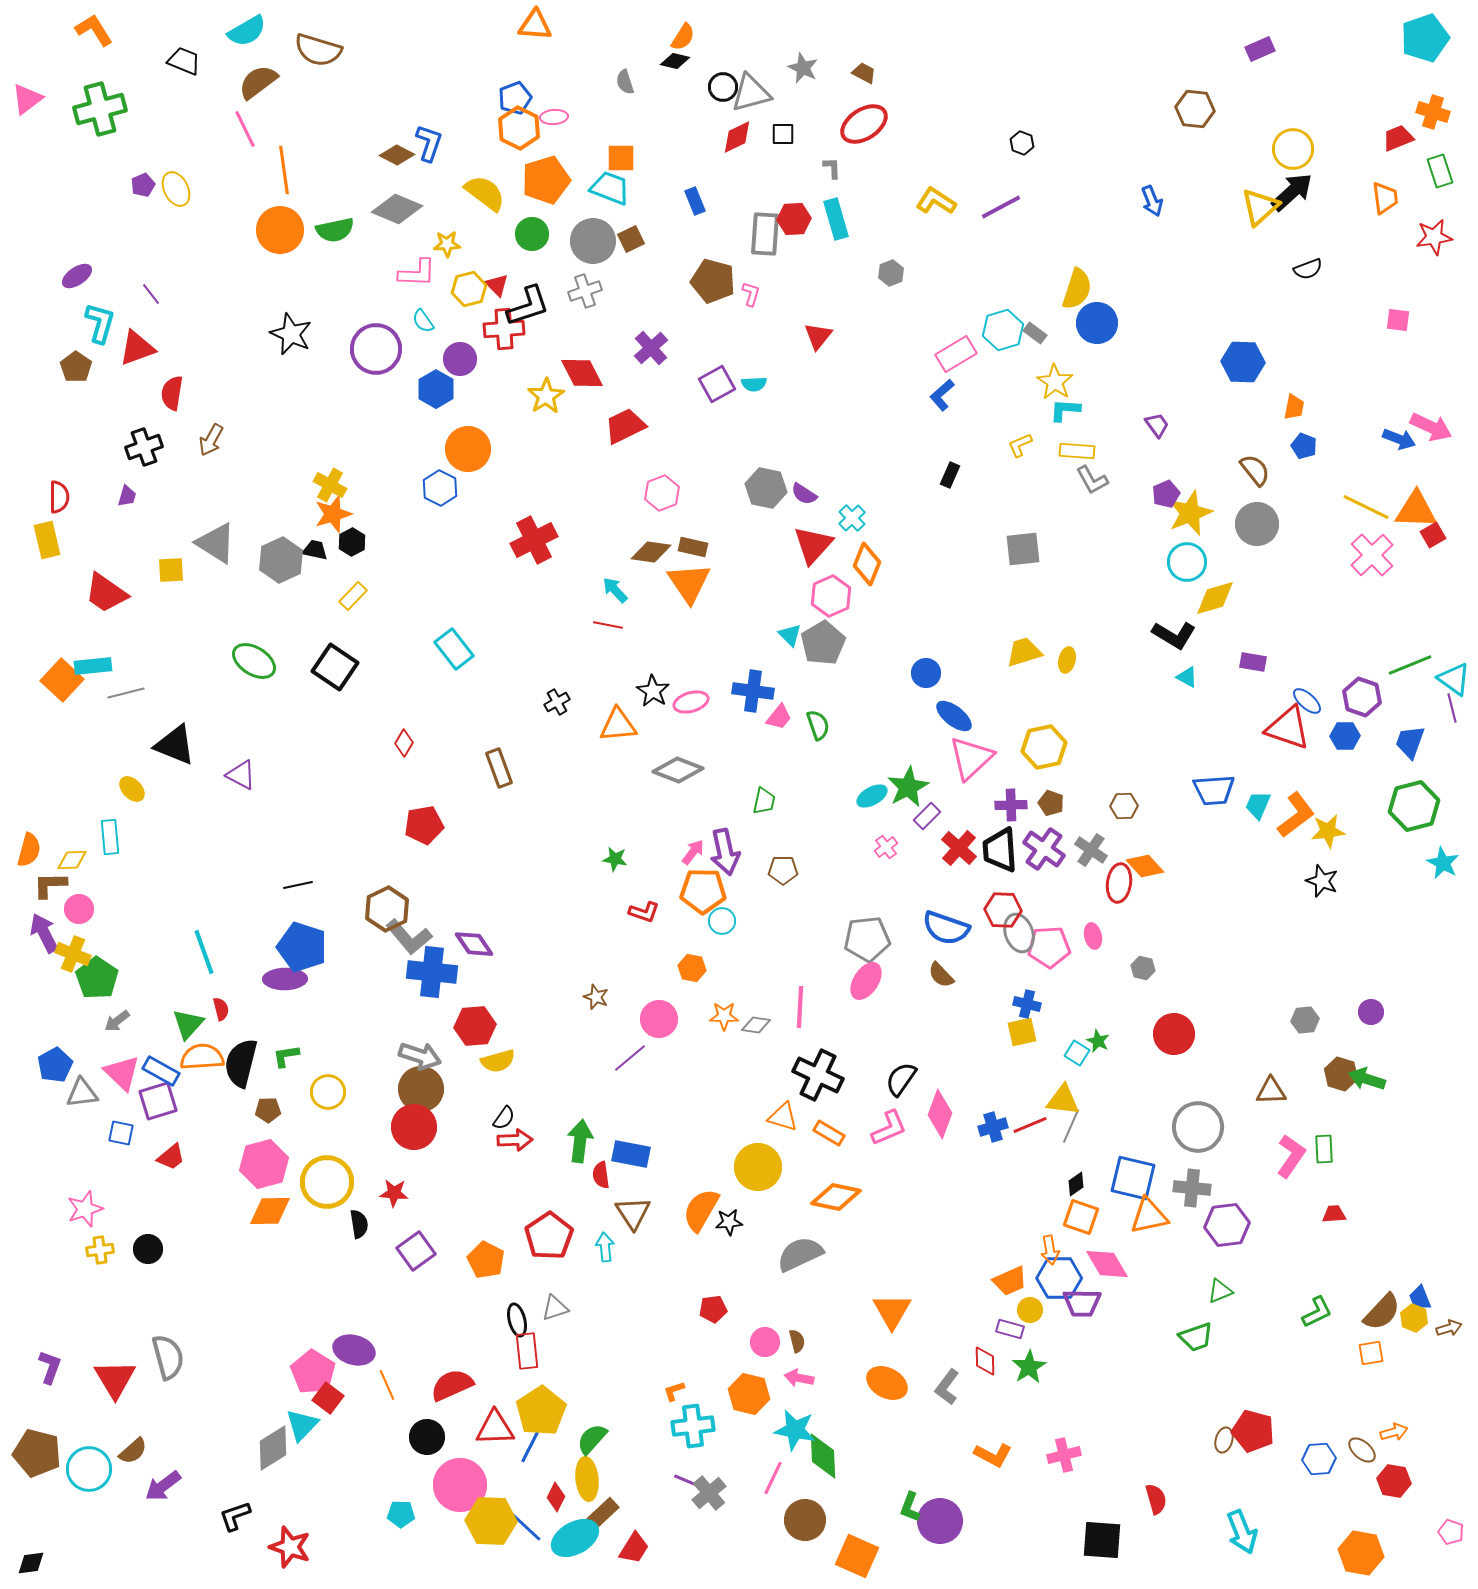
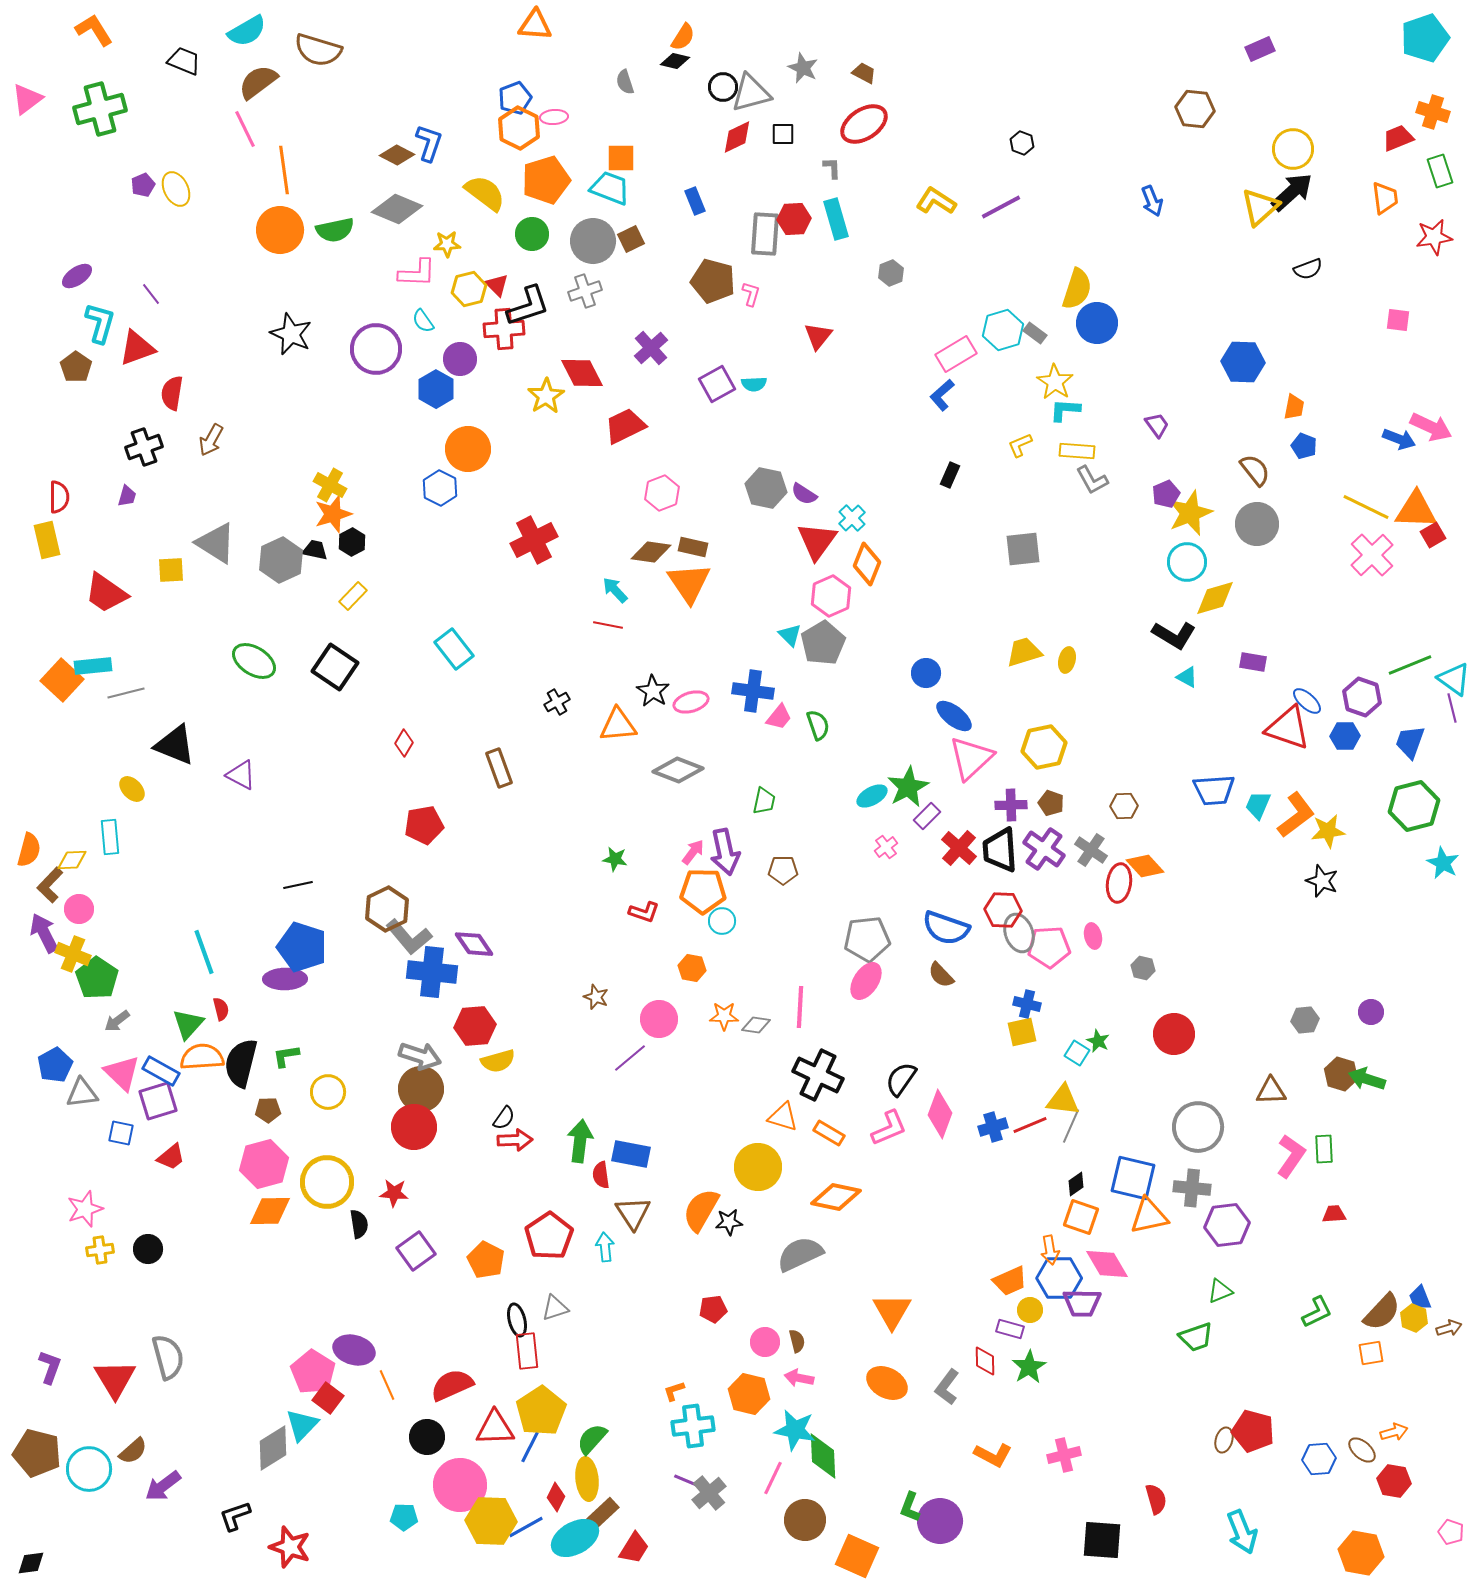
red triangle at (813, 545): moved 4 px right, 4 px up; rotated 6 degrees counterclockwise
brown L-shape at (50, 885): rotated 45 degrees counterclockwise
cyan pentagon at (401, 1514): moved 3 px right, 3 px down
blue line at (526, 1527): rotated 72 degrees counterclockwise
